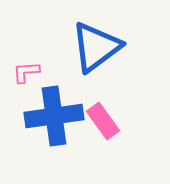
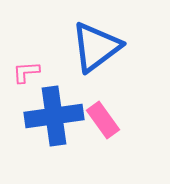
pink rectangle: moved 1 px up
